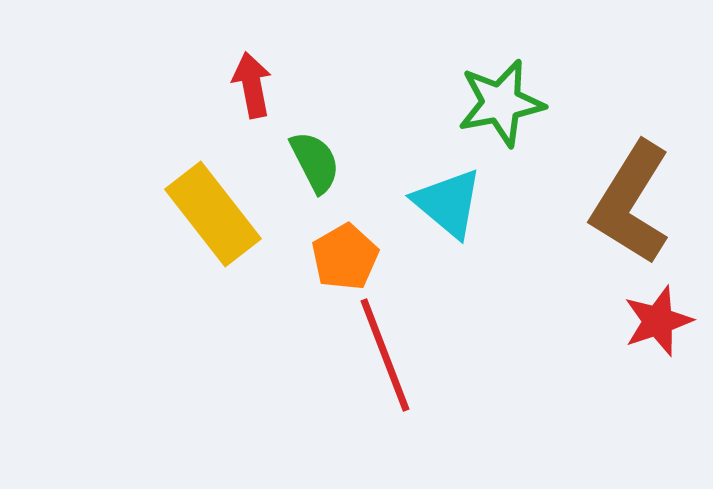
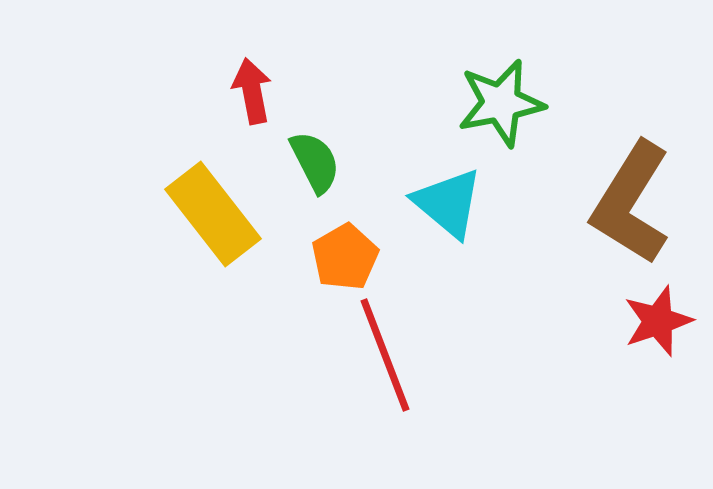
red arrow: moved 6 px down
